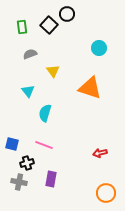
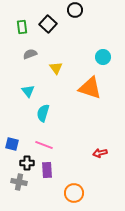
black circle: moved 8 px right, 4 px up
black square: moved 1 px left, 1 px up
cyan circle: moved 4 px right, 9 px down
yellow triangle: moved 3 px right, 3 px up
cyan semicircle: moved 2 px left
black cross: rotated 16 degrees clockwise
purple rectangle: moved 4 px left, 9 px up; rotated 14 degrees counterclockwise
orange circle: moved 32 px left
